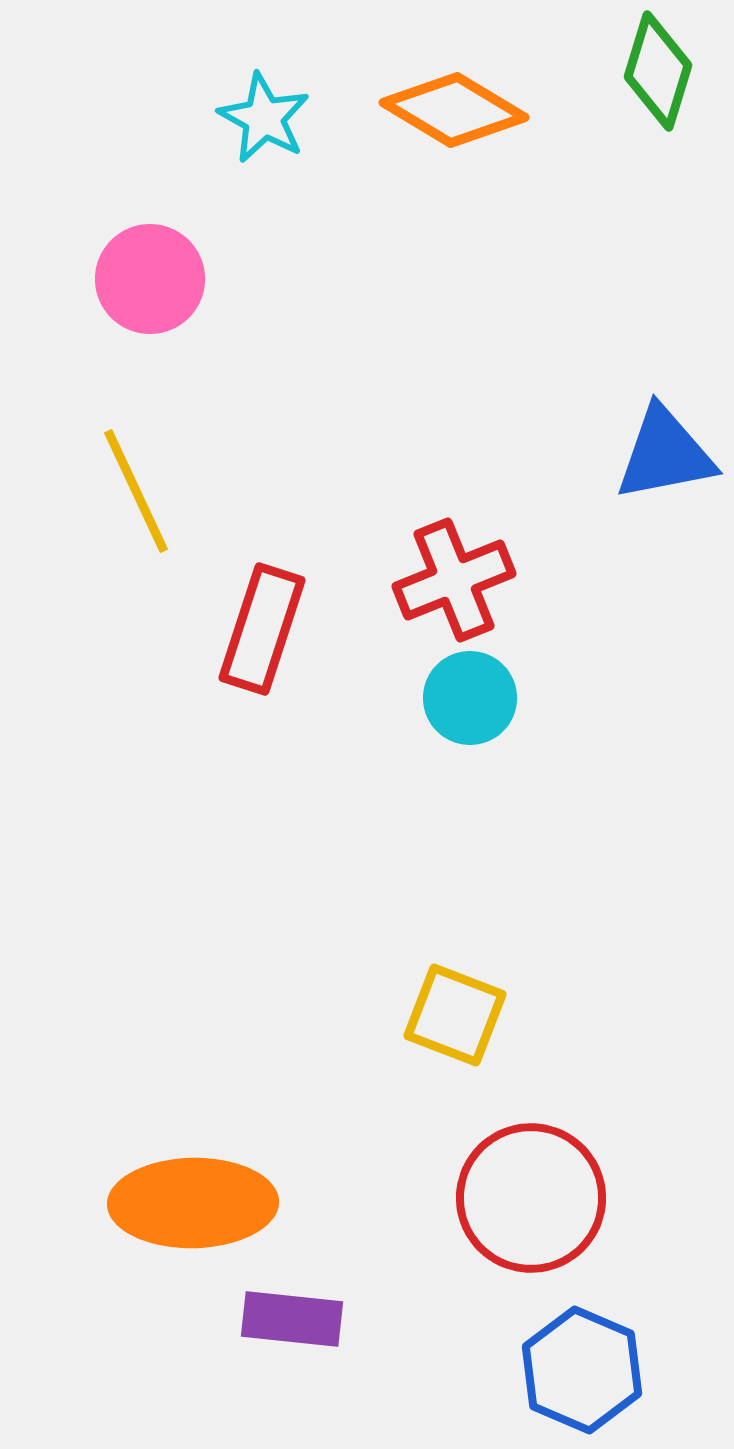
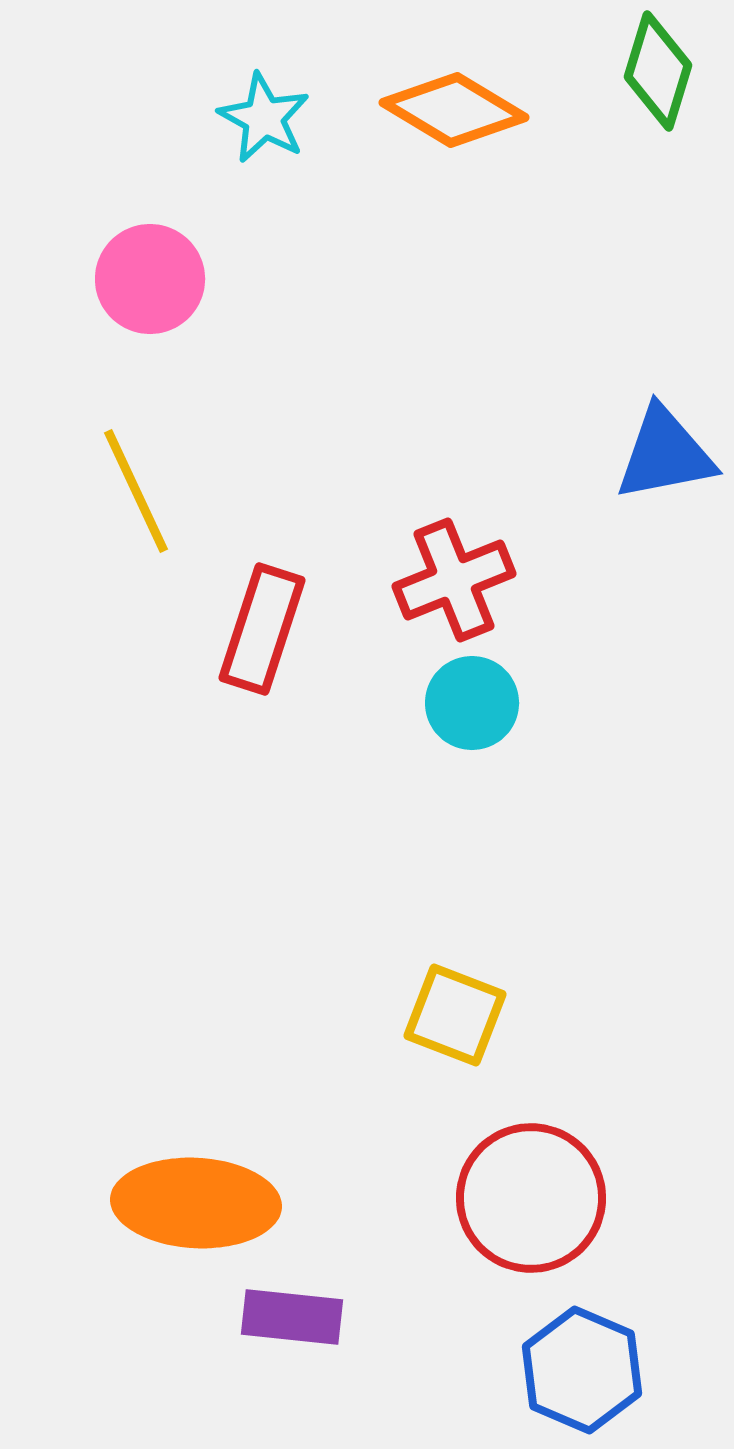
cyan circle: moved 2 px right, 5 px down
orange ellipse: moved 3 px right; rotated 4 degrees clockwise
purple rectangle: moved 2 px up
